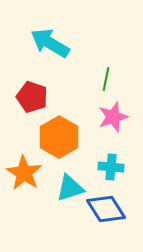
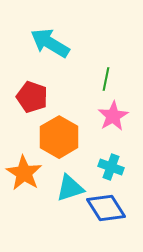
pink star: moved 1 px up; rotated 12 degrees counterclockwise
cyan cross: rotated 15 degrees clockwise
blue diamond: moved 1 px up
